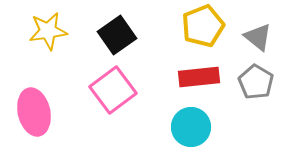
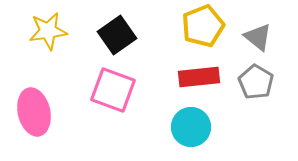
pink square: rotated 33 degrees counterclockwise
